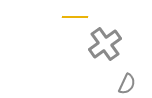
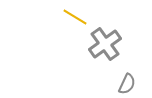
yellow line: rotated 30 degrees clockwise
